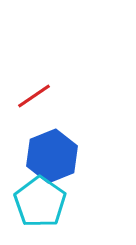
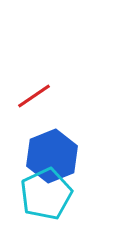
cyan pentagon: moved 6 px right, 8 px up; rotated 12 degrees clockwise
